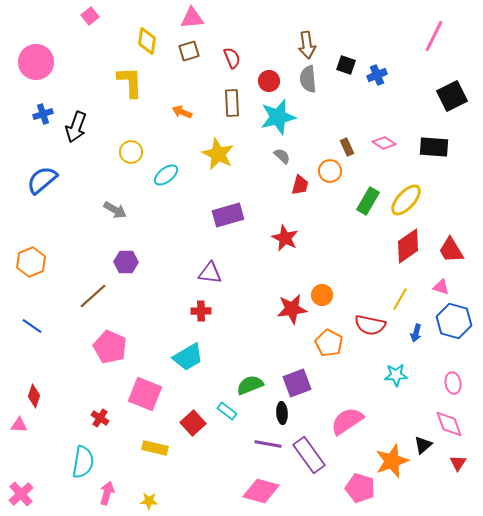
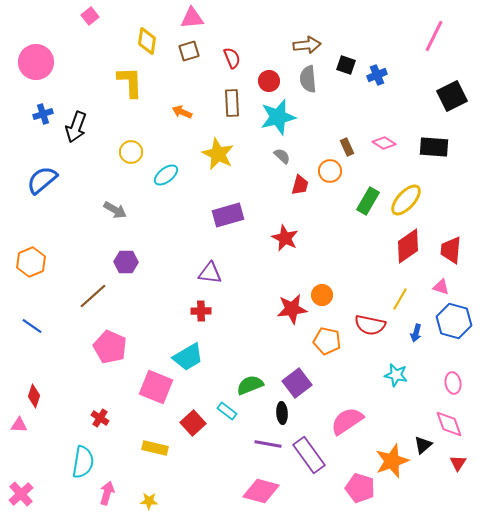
brown arrow at (307, 45): rotated 88 degrees counterclockwise
red trapezoid at (451, 250): rotated 36 degrees clockwise
orange pentagon at (329, 343): moved 2 px left, 2 px up; rotated 16 degrees counterclockwise
cyan star at (396, 375): rotated 15 degrees clockwise
purple square at (297, 383): rotated 16 degrees counterclockwise
pink square at (145, 394): moved 11 px right, 7 px up
